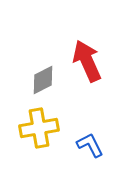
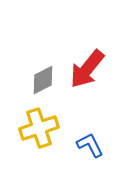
red arrow: moved 8 px down; rotated 117 degrees counterclockwise
yellow cross: rotated 9 degrees counterclockwise
